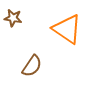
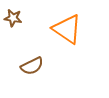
brown semicircle: rotated 30 degrees clockwise
